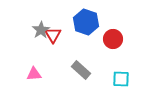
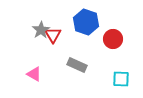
gray rectangle: moved 4 px left, 5 px up; rotated 18 degrees counterclockwise
pink triangle: rotated 35 degrees clockwise
